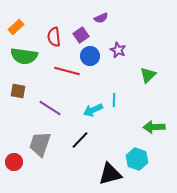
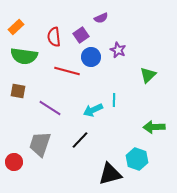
blue circle: moved 1 px right, 1 px down
